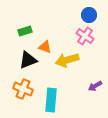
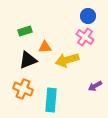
blue circle: moved 1 px left, 1 px down
pink cross: moved 1 px down
orange triangle: rotated 24 degrees counterclockwise
